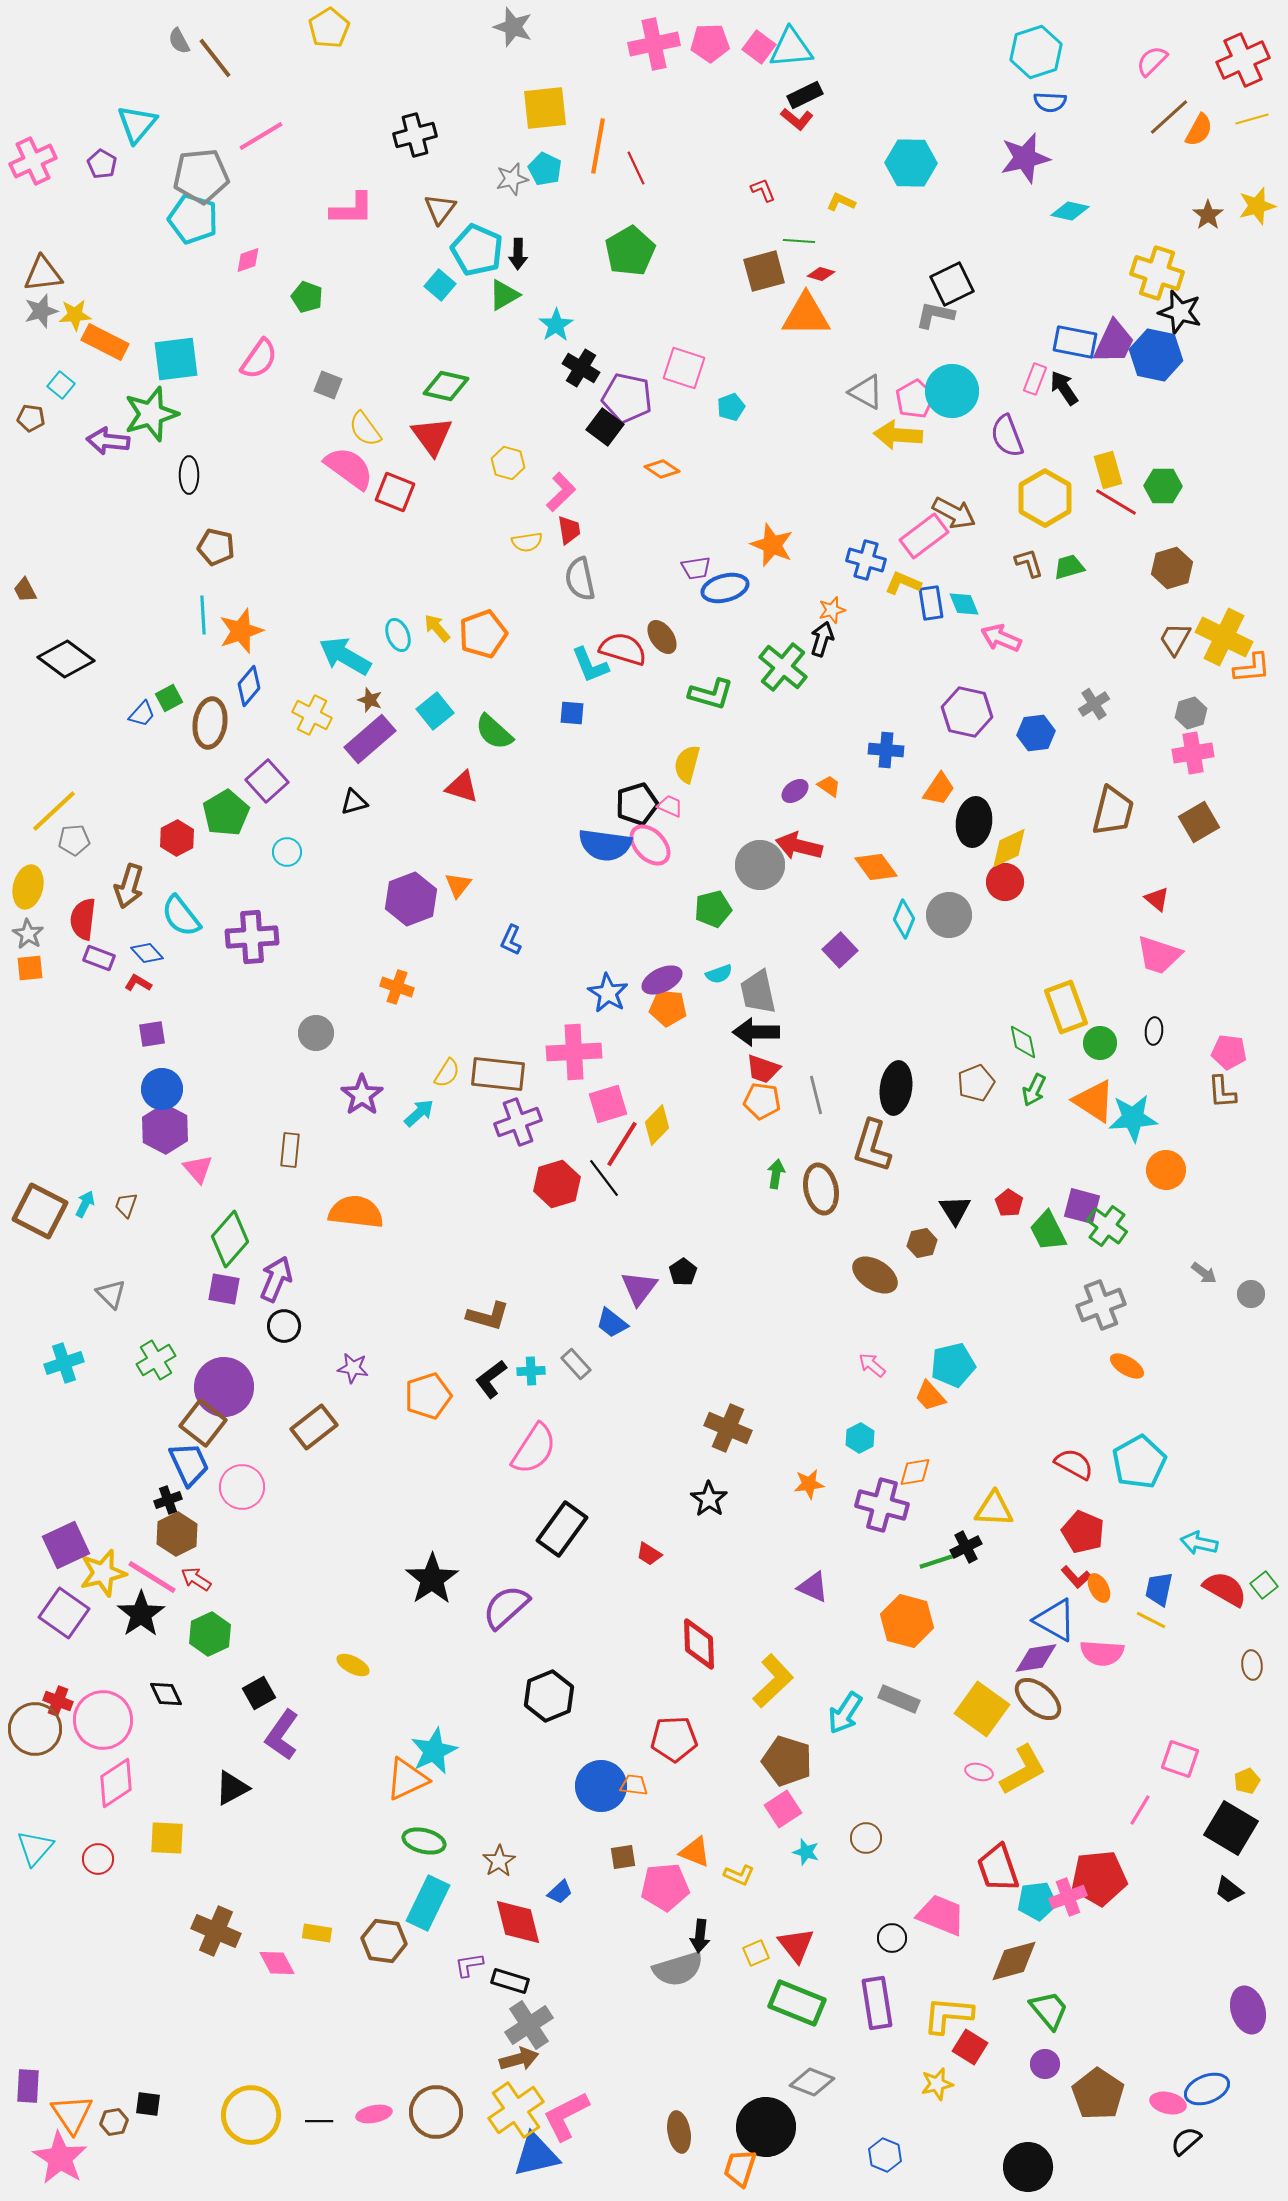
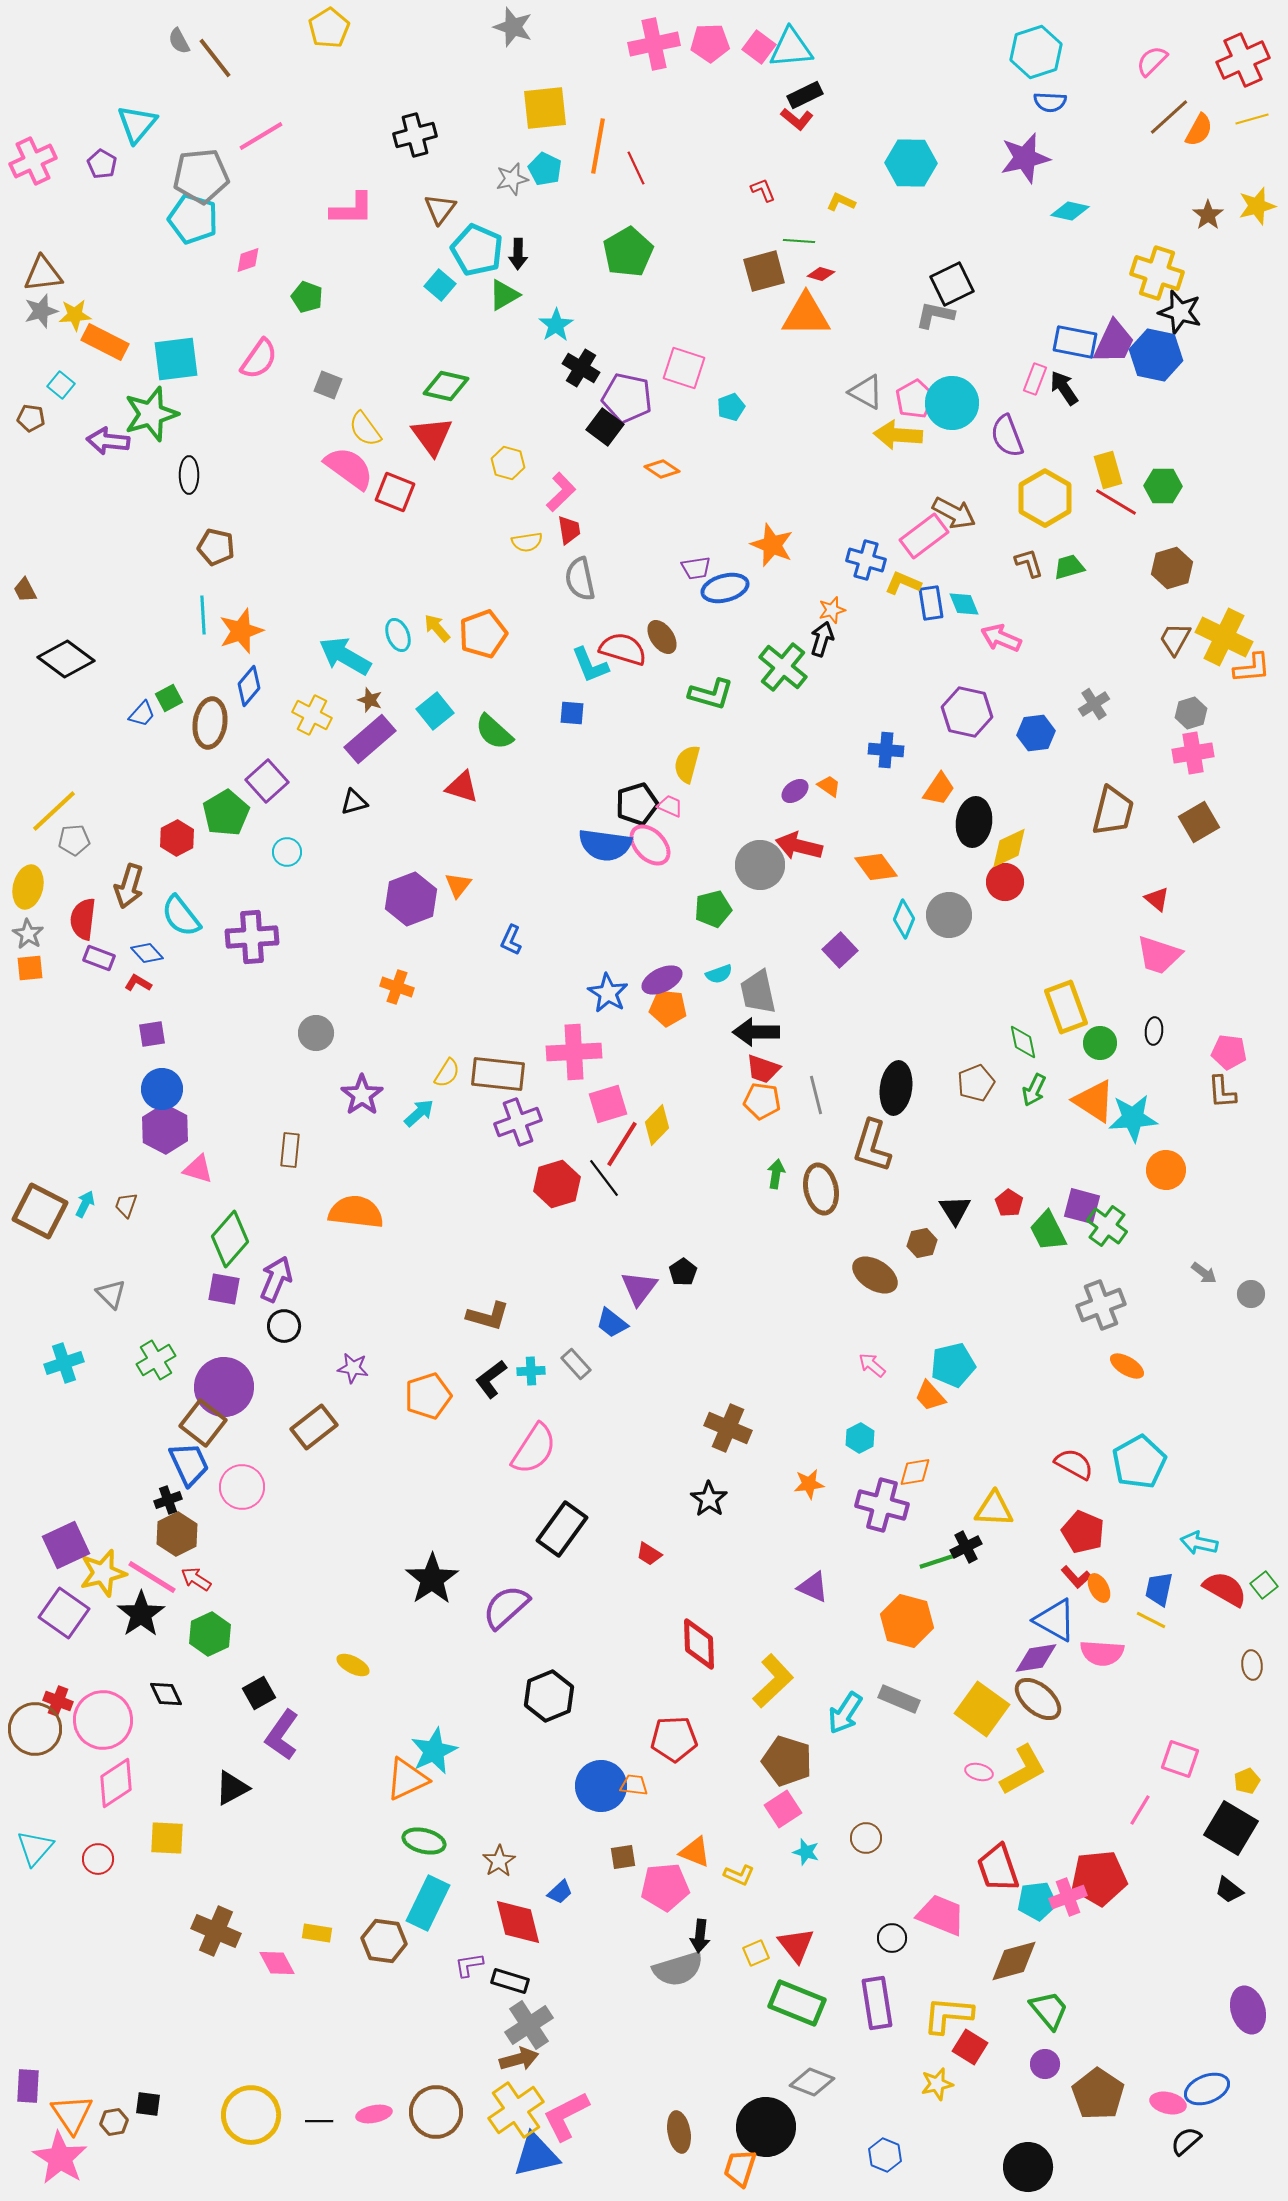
green pentagon at (630, 251): moved 2 px left, 1 px down
cyan circle at (952, 391): moved 12 px down
pink triangle at (198, 1169): rotated 32 degrees counterclockwise
